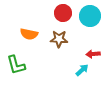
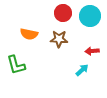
red arrow: moved 1 px left, 3 px up
